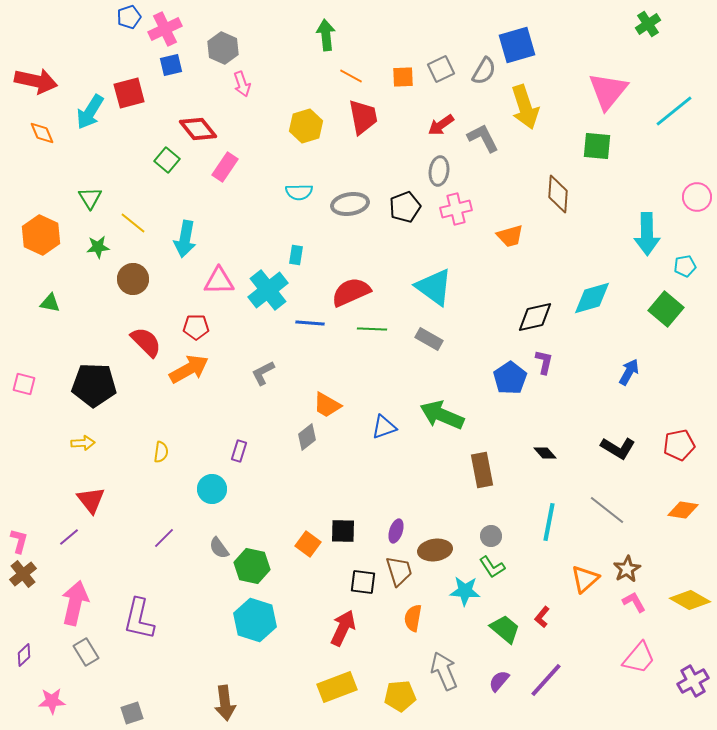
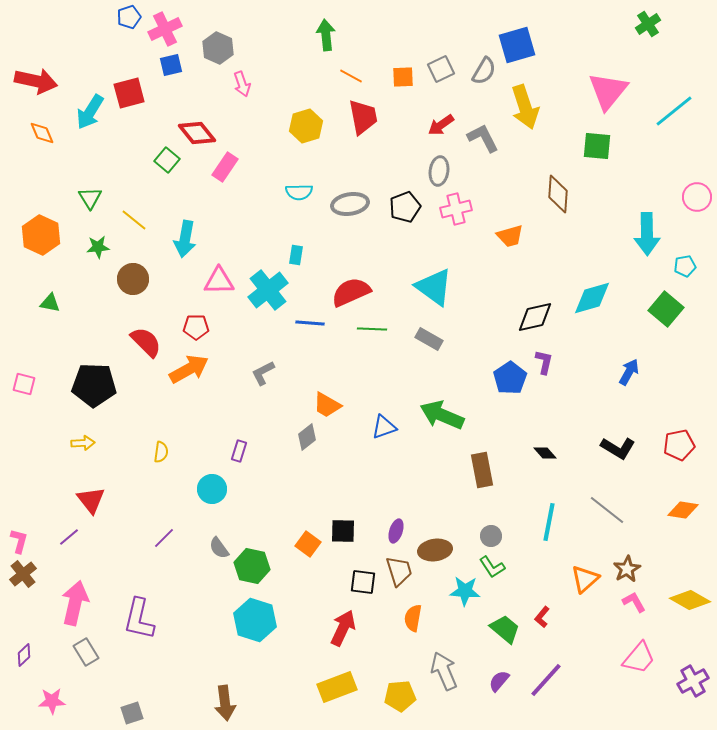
gray hexagon at (223, 48): moved 5 px left
red diamond at (198, 129): moved 1 px left, 4 px down
yellow line at (133, 223): moved 1 px right, 3 px up
